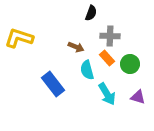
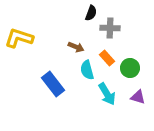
gray cross: moved 8 px up
green circle: moved 4 px down
